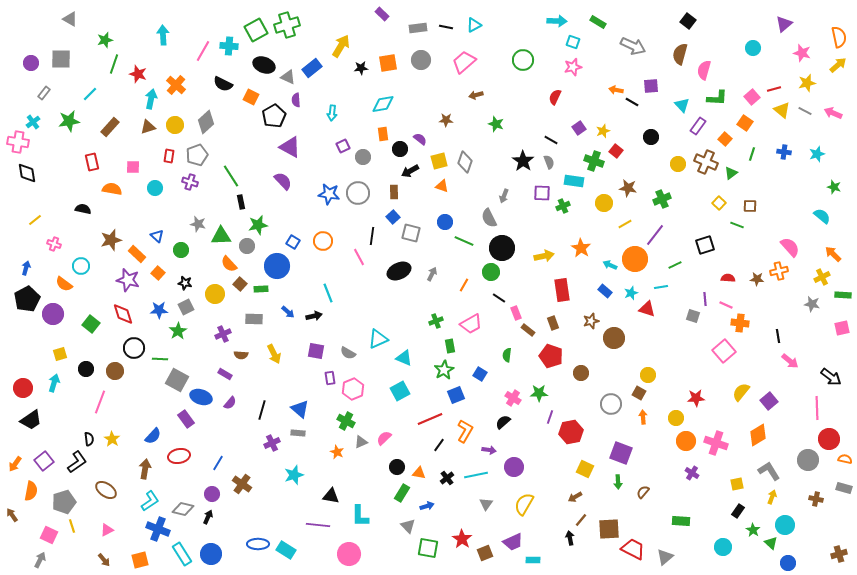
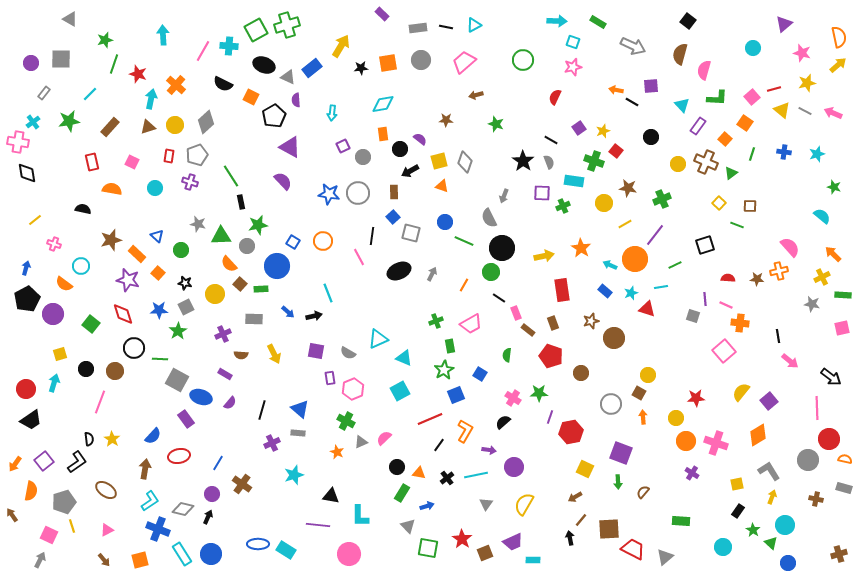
pink square at (133, 167): moved 1 px left, 5 px up; rotated 24 degrees clockwise
red circle at (23, 388): moved 3 px right, 1 px down
